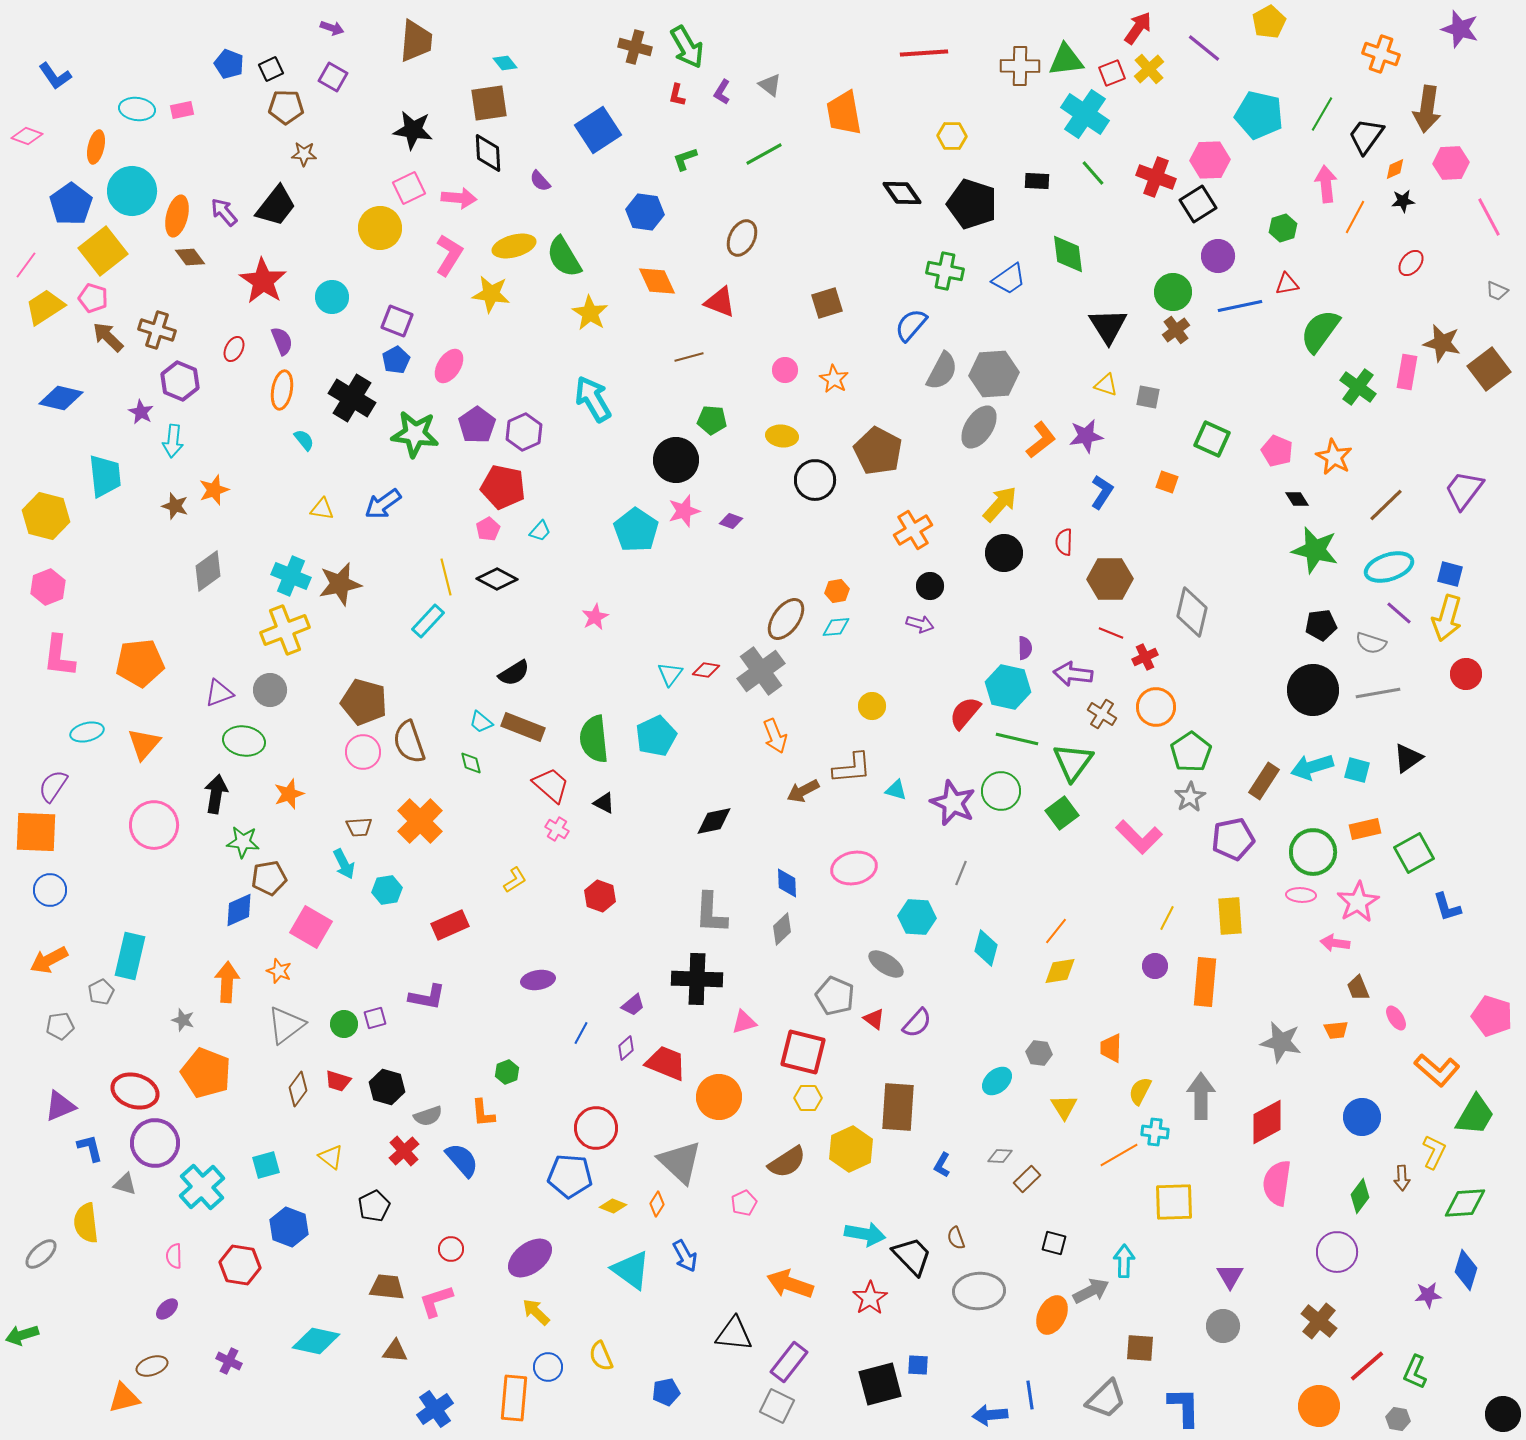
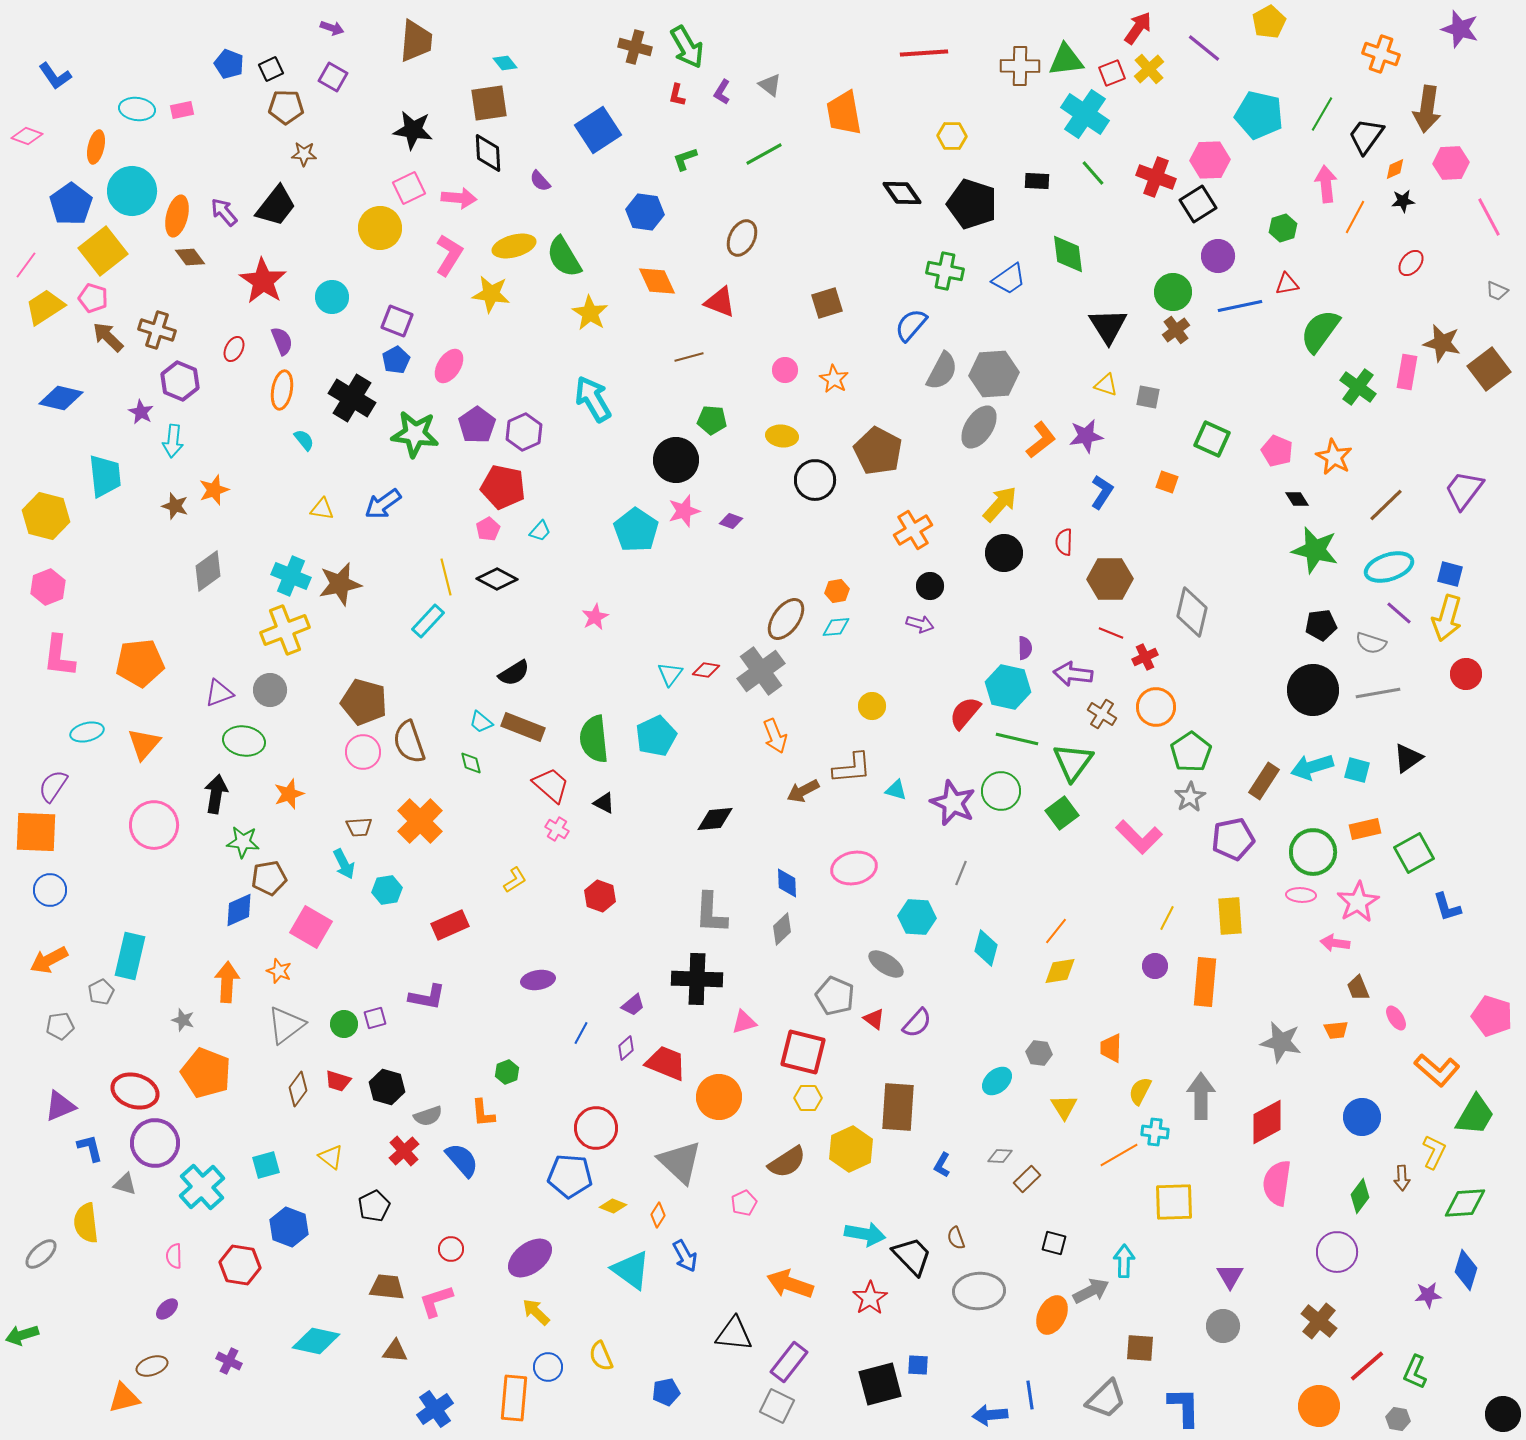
black diamond at (714, 821): moved 1 px right, 2 px up; rotated 6 degrees clockwise
orange diamond at (657, 1204): moved 1 px right, 11 px down
